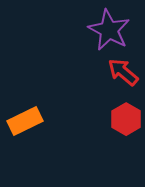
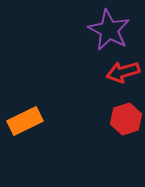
red arrow: rotated 56 degrees counterclockwise
red hexagon: rotated 12 degrees clockwise
